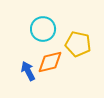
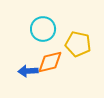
blue arrow: rotated 66 degrees counterclockwise
